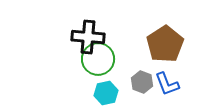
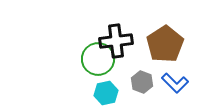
black cross: moved 28 px right, 4 px down; rotated 12 degrees counterclockwise
blue L-shape: moved 8 px right, 1 px up; rotated 24 degrees counterclockwise
